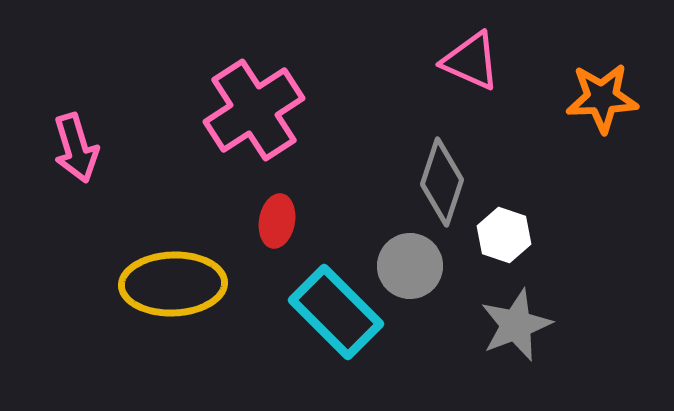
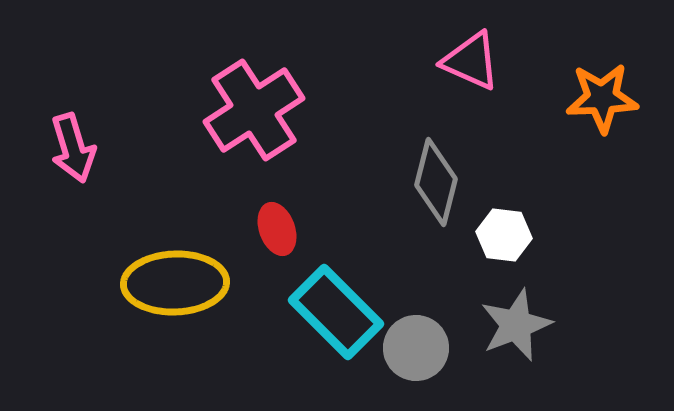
pink arrow: moved 3 px left
gray diamond: moved 6 px left; rotated 4 degrees counterclockwise
red ellipse: moved 8 px down; rotated 30 degrees counterclockwise
white hexagon: rotated 12 degrees counterclockwise
gray circle: moved 6 px right, 82 px down
yellow ellipse: moved 2 px right, 1 px up
